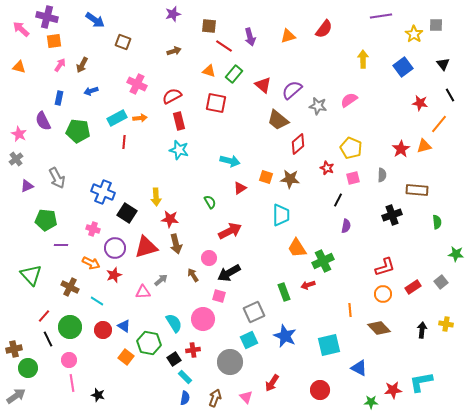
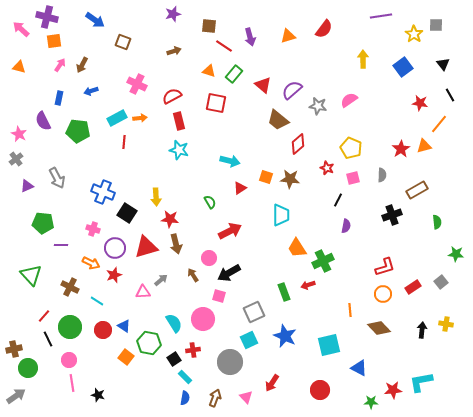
brown rectangle at (417, 190): rotated 35 degrees counterclockwise
green pentagon at (46, 220): moved 3 px left, 3 px down
